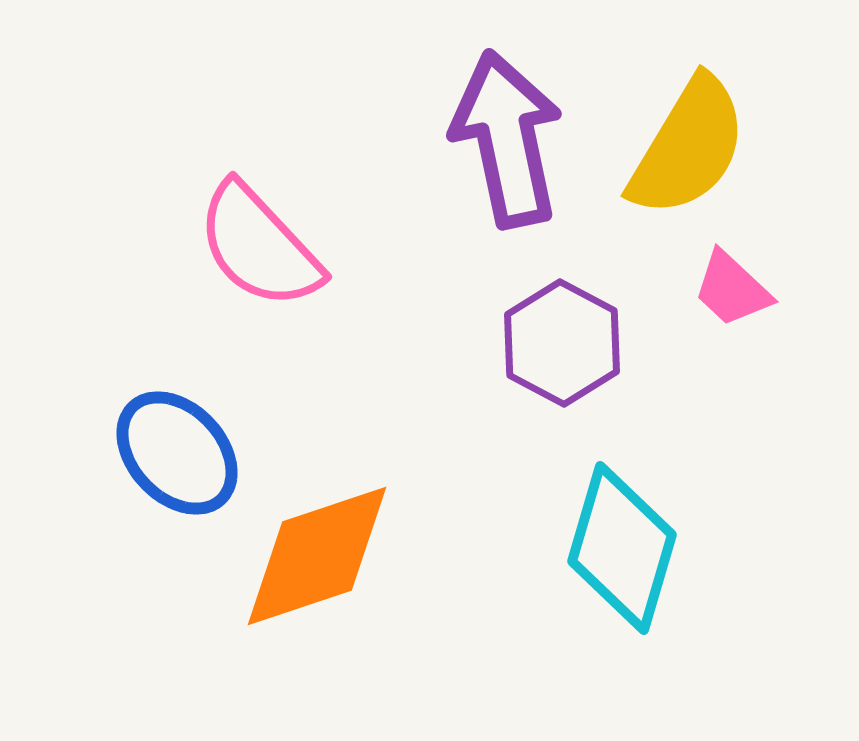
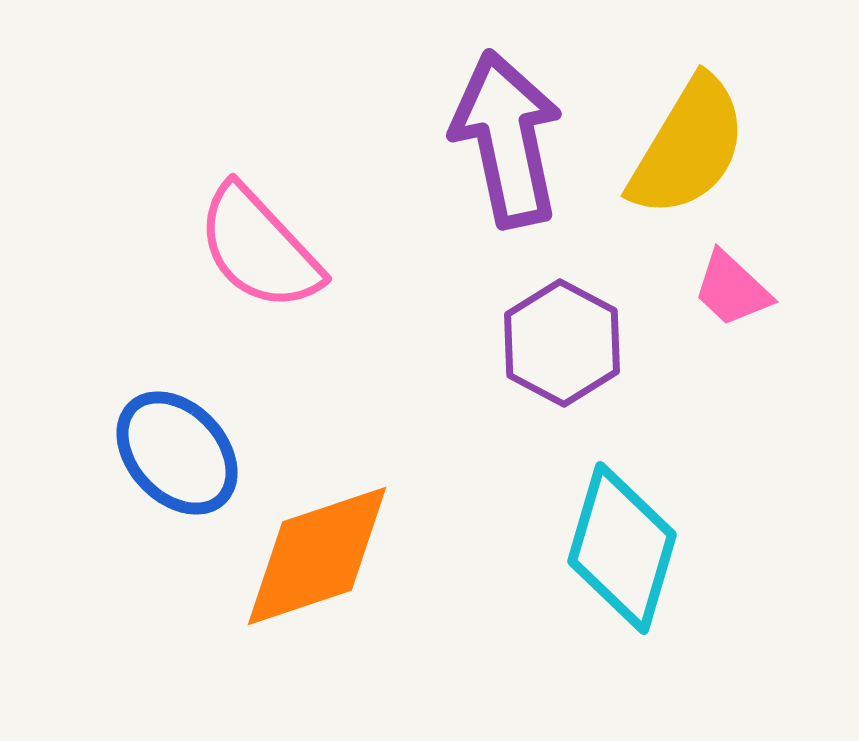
pink semicircle: moved 2 px down
